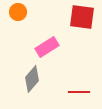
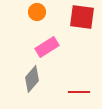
orange circle: moved 19 px right
